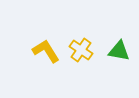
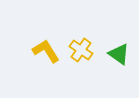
green triangle: moved 3 px down; rotated 25 degrees clockwise
